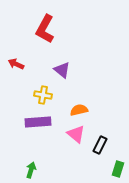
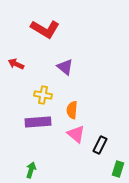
red L-shape: rotated 88 degrees counterclockwise
purple triangle: moved 3 px right, 3 px up
orange semicircle: moved 7 px left; rotated 72 degrees counterclockwise
